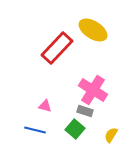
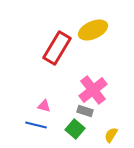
yellow ellipse: rotated 56 degrees counterclockwise
red rectangle: rotated 12 degrees counterclockwise
pink cross: rotated 20 degrees clockwise
pink triangle: moved 1 px left
blue line: moved 1 px right, 5 px up
